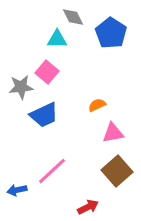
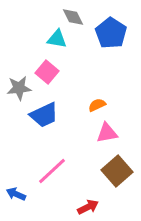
cyan triangle: rotated 10 degrees clockwise
gray star: moved 2 px left, 1 px down
pink triangle: moved 6 px left
blue arrow: moved 1 px left, 4 px down; rotated 36 degrees clockwise
